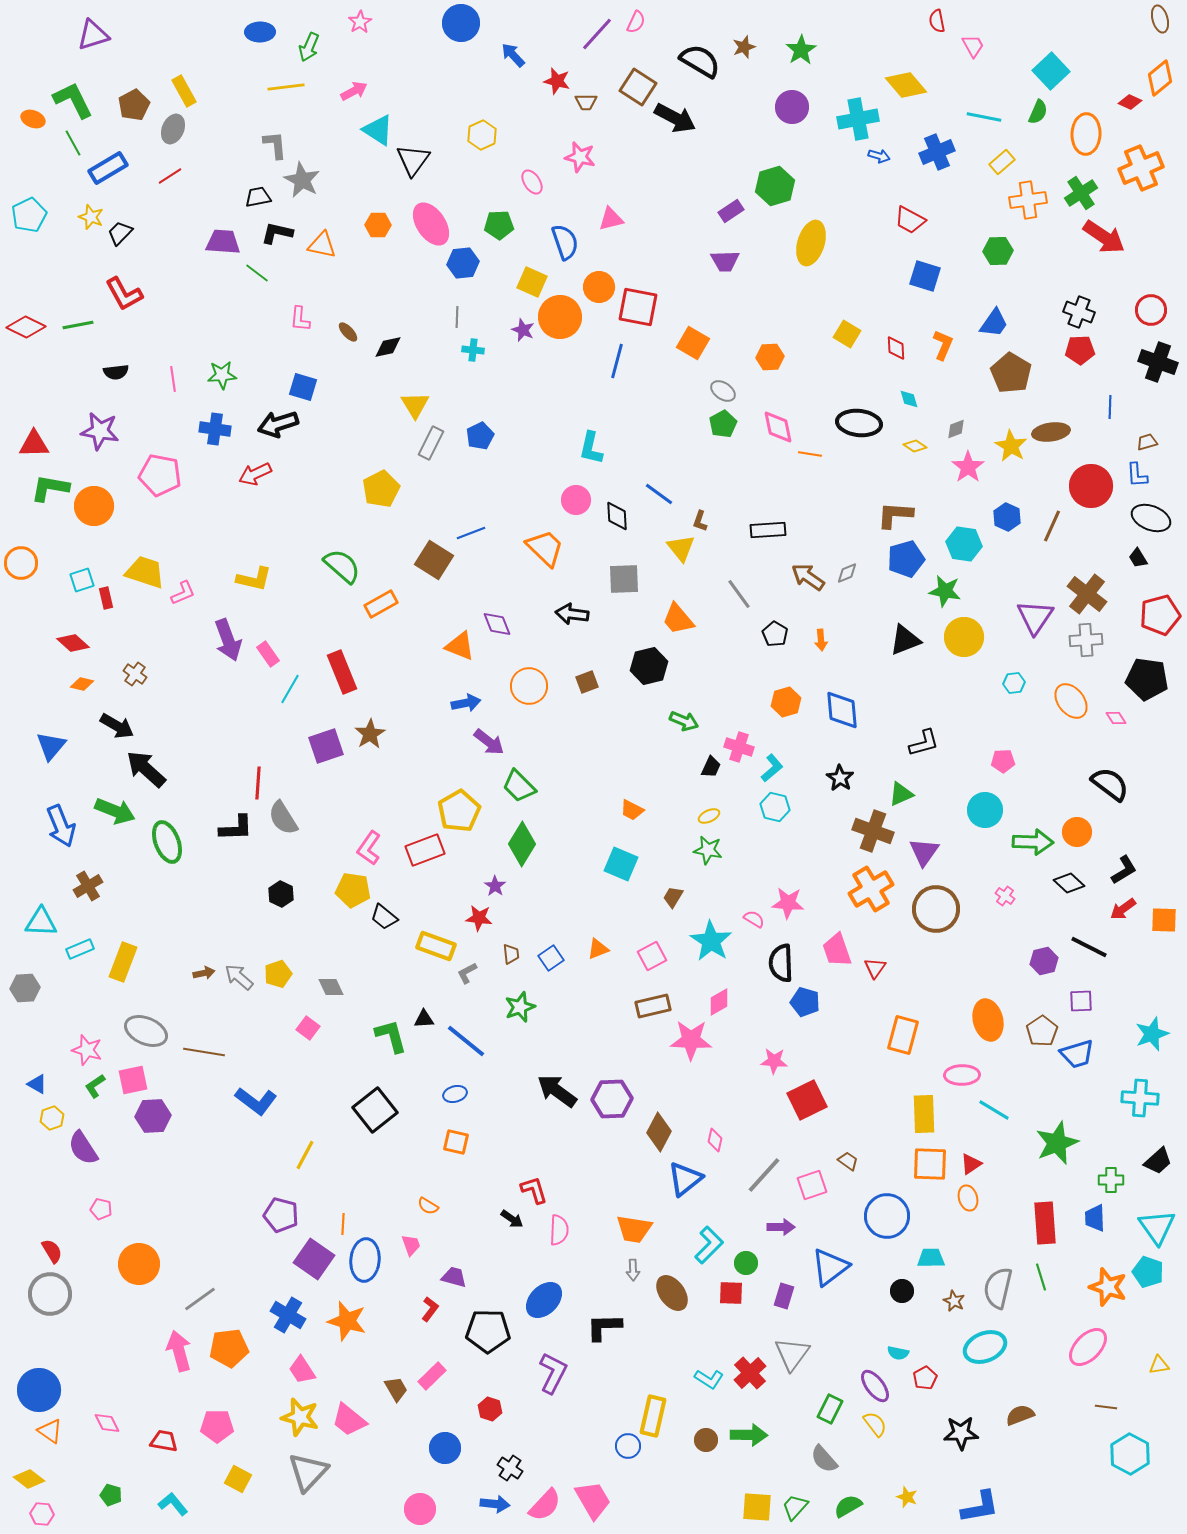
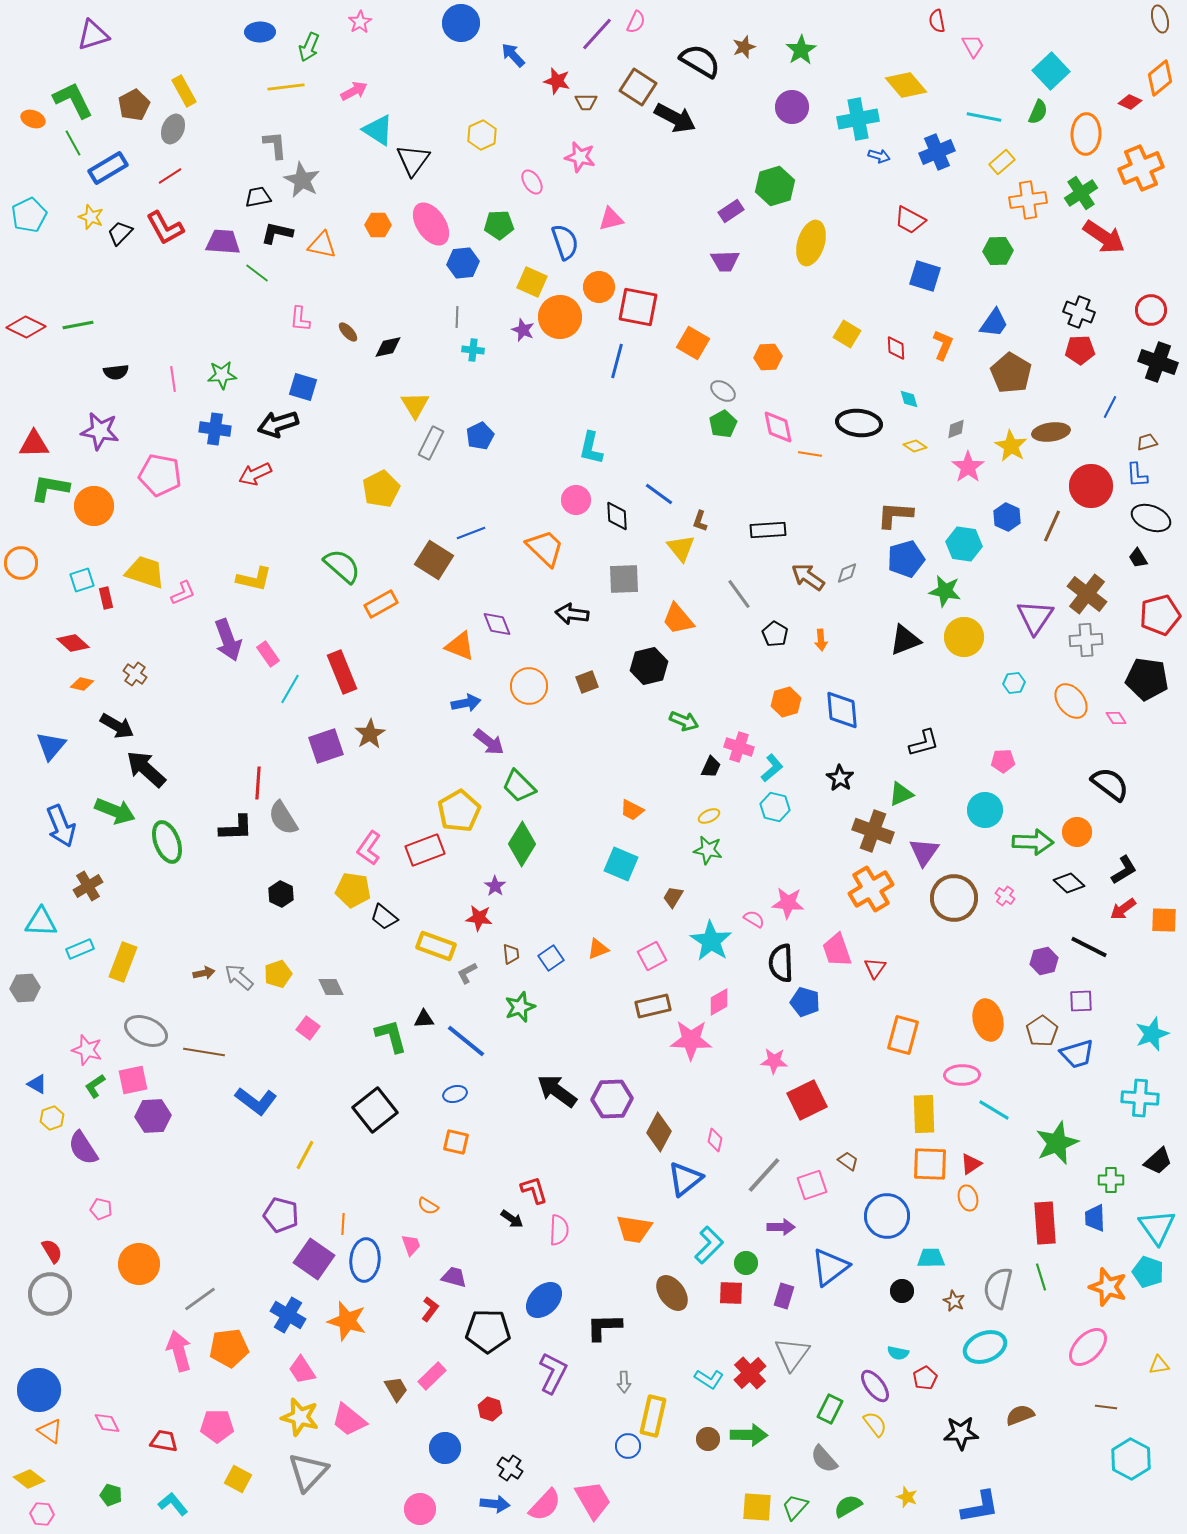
red L-shape at (124, 294): moved 41 px right, 66 px up
orange hexagon at (770, 357): moved 2 px left
blue line at (1110, 407): rotated 25 degrees clockwise
brown circle at (936, 909): moved 18 px right, 11 px up
gray arrow at (633, 1270): moved 9 px left, 112 px down
brown circle at (706, 1440): moved 2 px right, 1 px up
cyan hexagon at (1130, 1454): moved 1 px right, 5 px down
